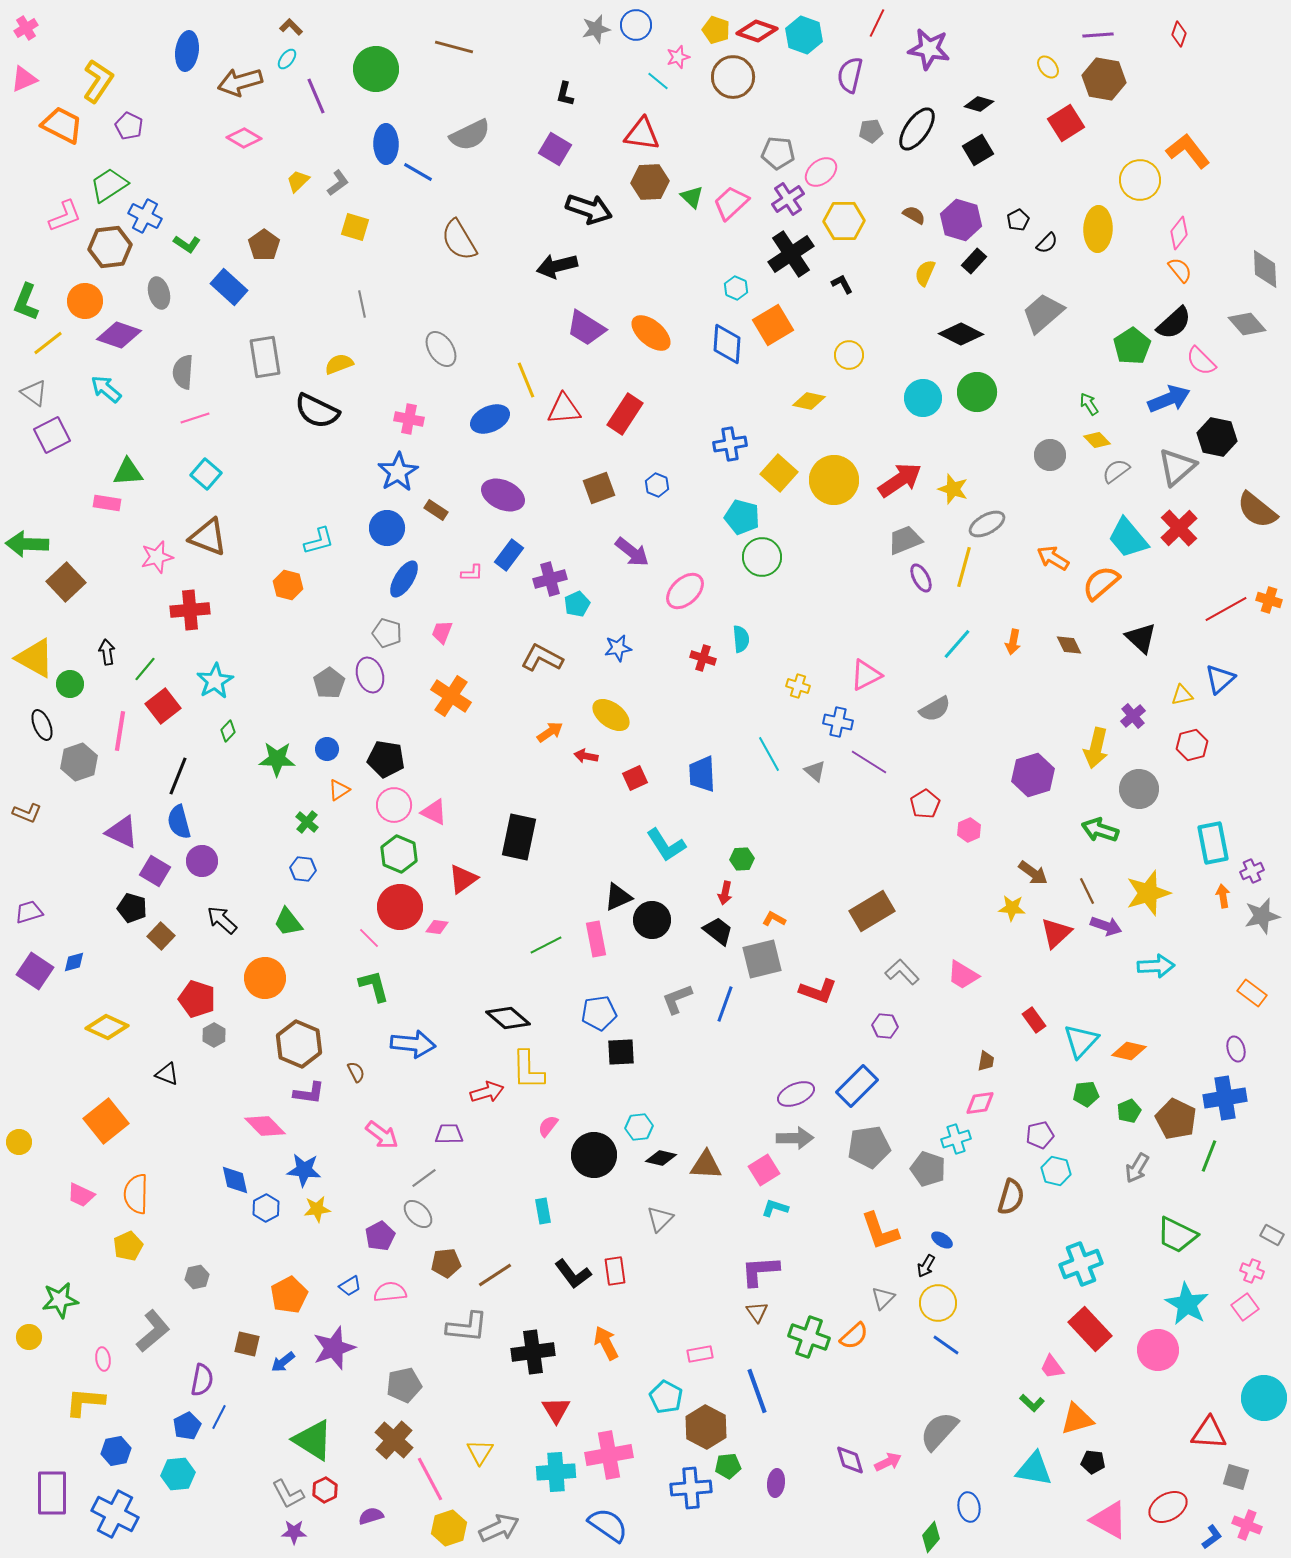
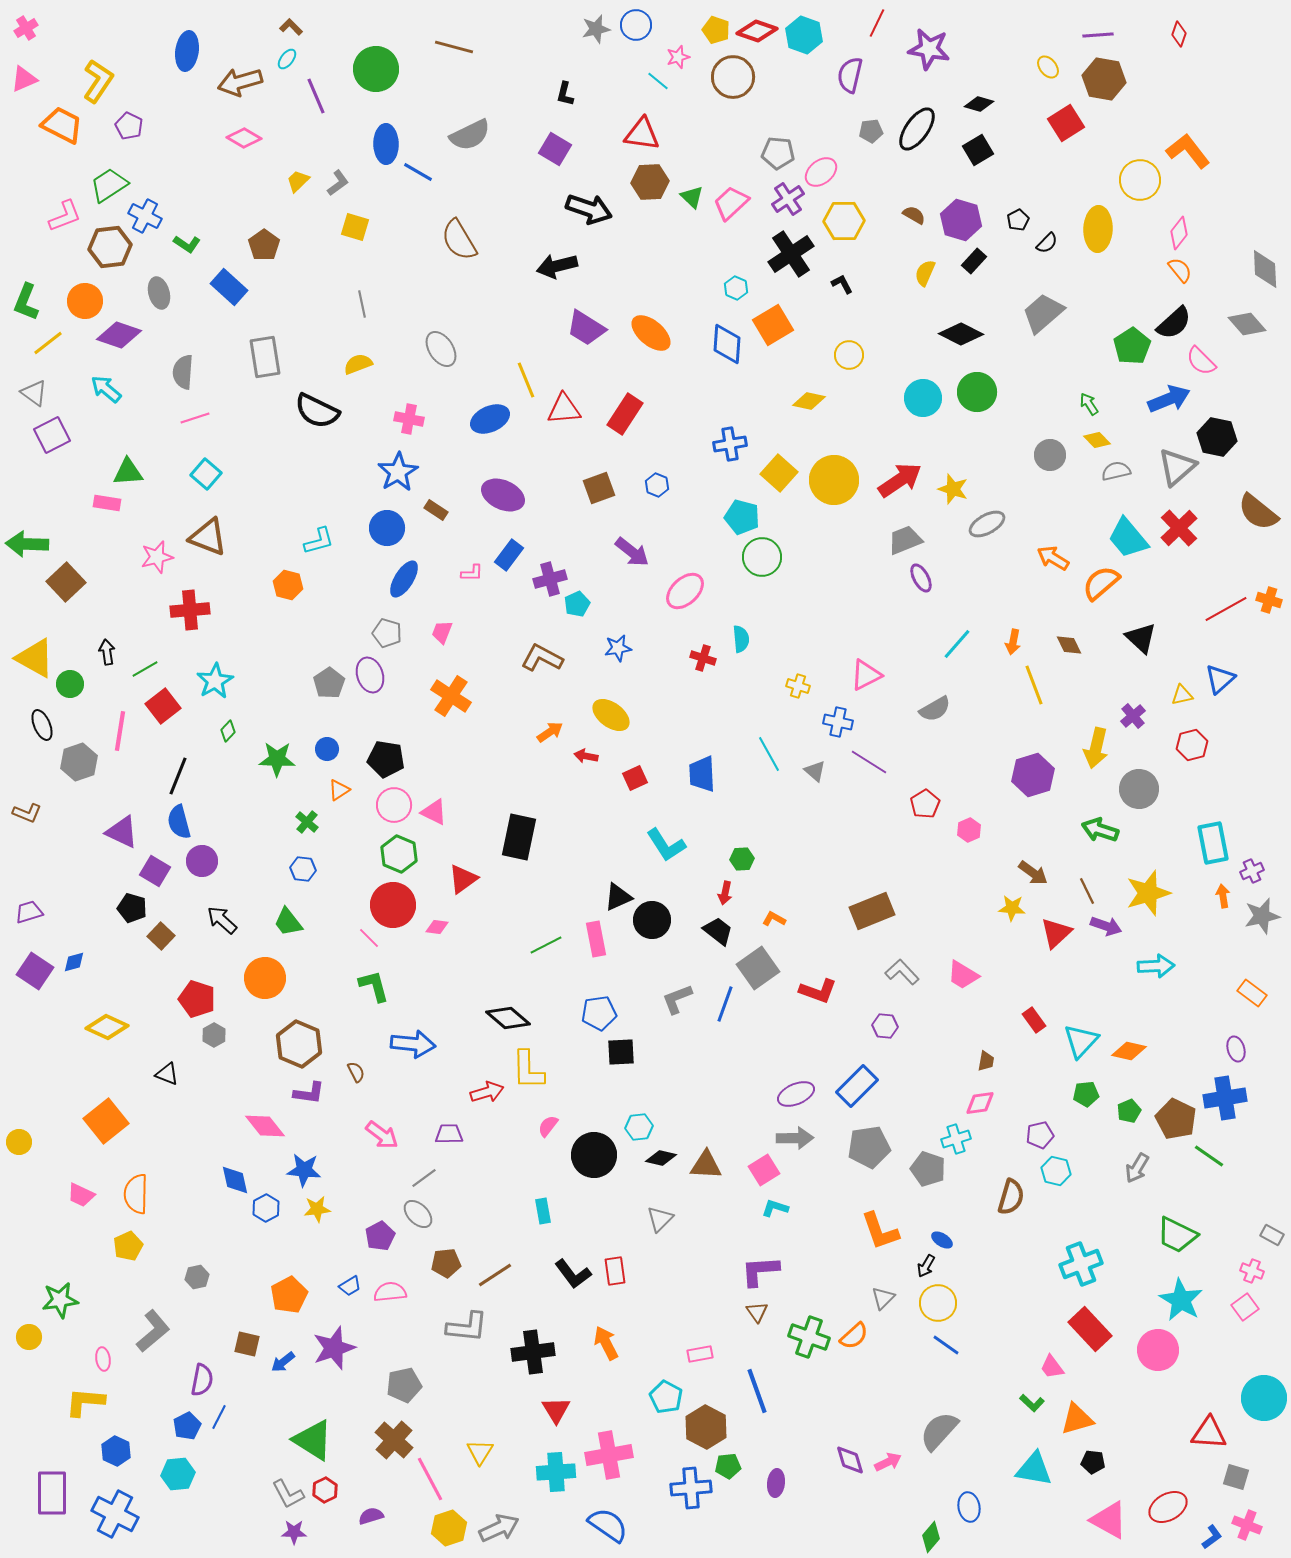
yellow semicircle at (339, 364): moved 19 px right
gray semicircle at (1116, 471): rotated 24 degrees clockwise
brown semicircle at (1257, 510): moved 1 px right, 2 px down
yellow line at (964, 567): moved 70 px right, 118 px down; rotated 36 degrees counterclockwise
green line at (145, 669): rotated 20 degrees clockwise
red circle at (400, 907): moved 7 px left, 2 px up
brown rectangle at (872, 911): rotated 9 degrees clockwise
gray square at (762, 959): moved 4 px left, 9 px down; rotated 21 degrees counterclockwise
pink diamond at (265, 1126): rotated 6 degrees clockwise
green line at (1209, 1156): rotated 76 degrees counterclockwise
cyan star at (1187, 1304): moved 6 px left, 4 px up
blue hexagon at (116, 1451): rotated 24 degrees counterclockwise
